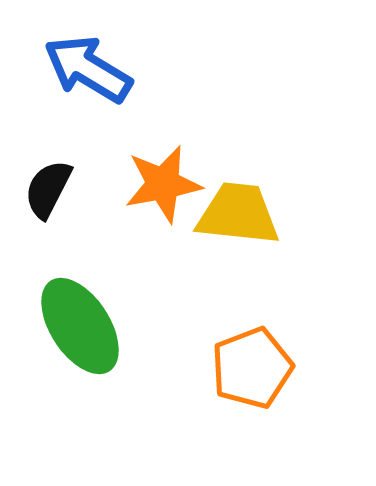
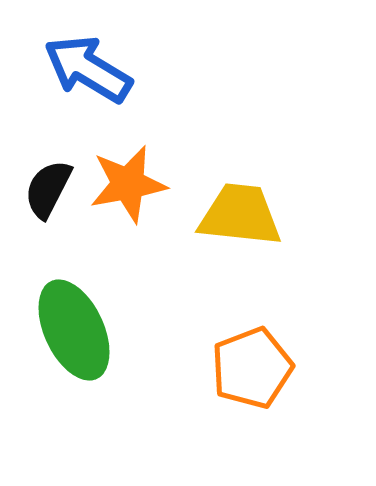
orange star: moved 35 px left
yellow trapezoid: moved 2 px right, 1 px down
green ellipse: moved 6 px left, 4 px down; rotated 8 degrees clockwise
